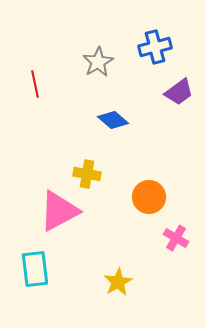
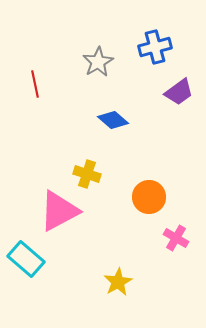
yellow cross: rotated 8 degrees clockwise
cyan rectangle: moved 9 px left, 10 px up; rotated 42 degrees counterclockwise
